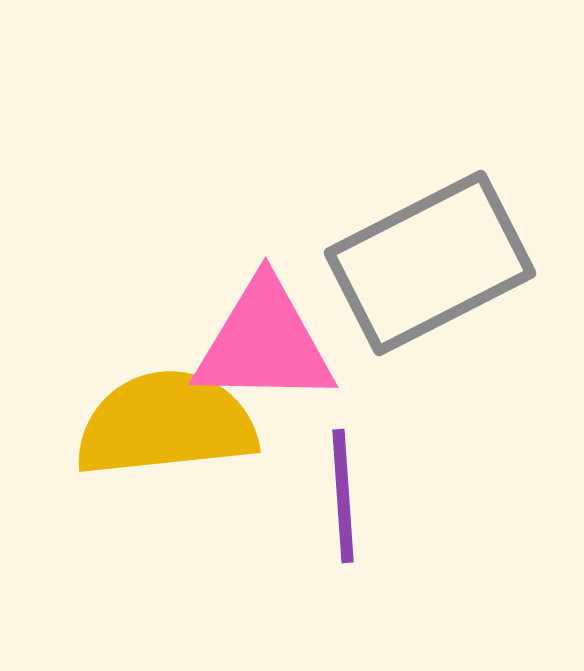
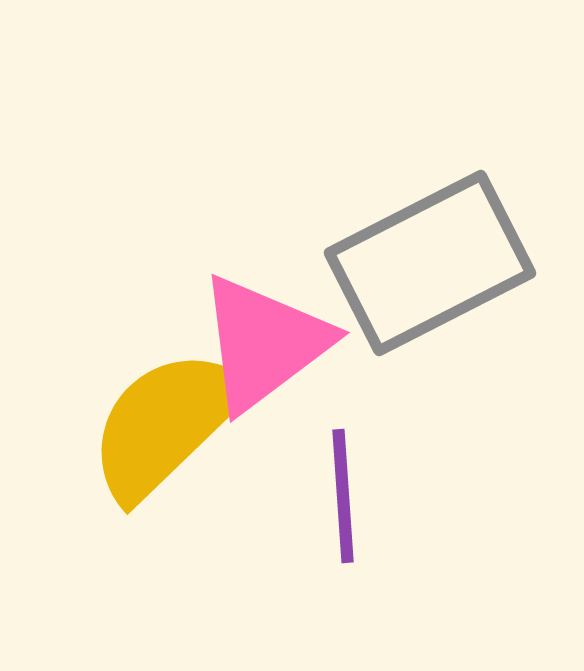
pink triangle: rotated 38 degrees counterclockwise
yellow semicircle: rotated 38 degrees counterclockwise
